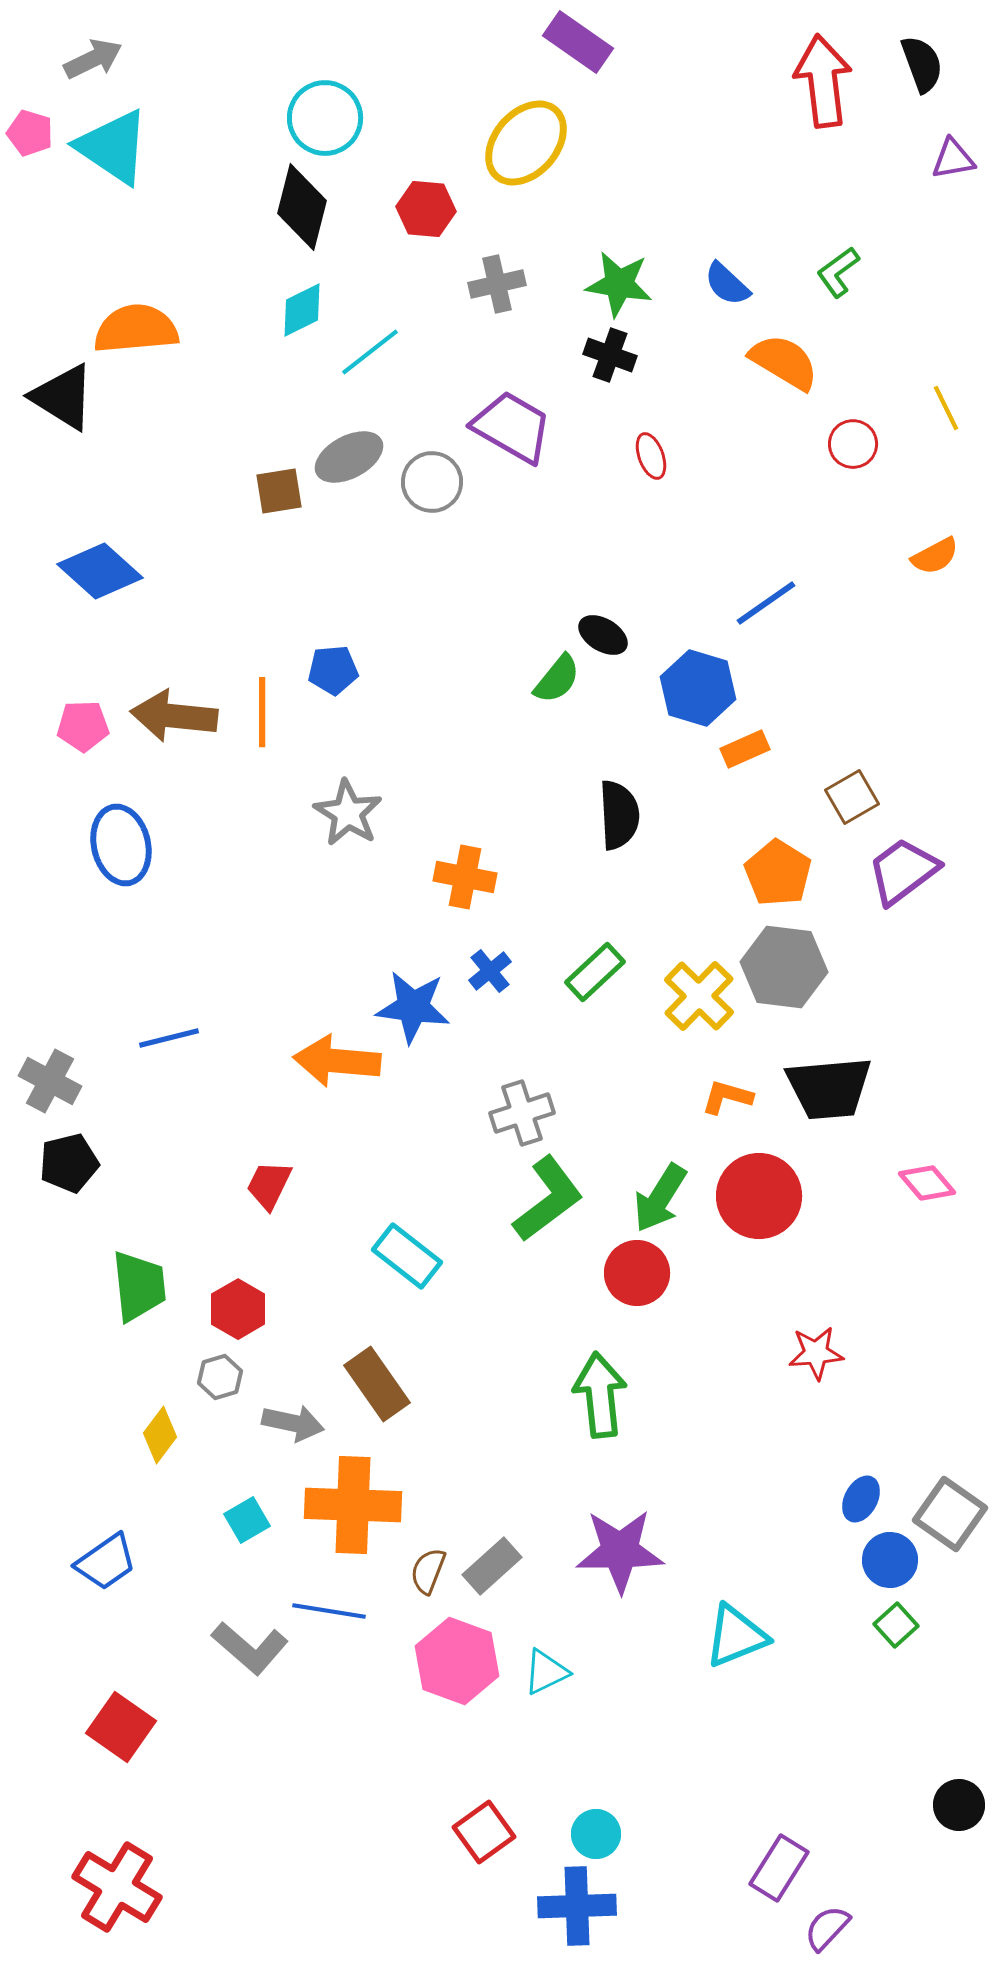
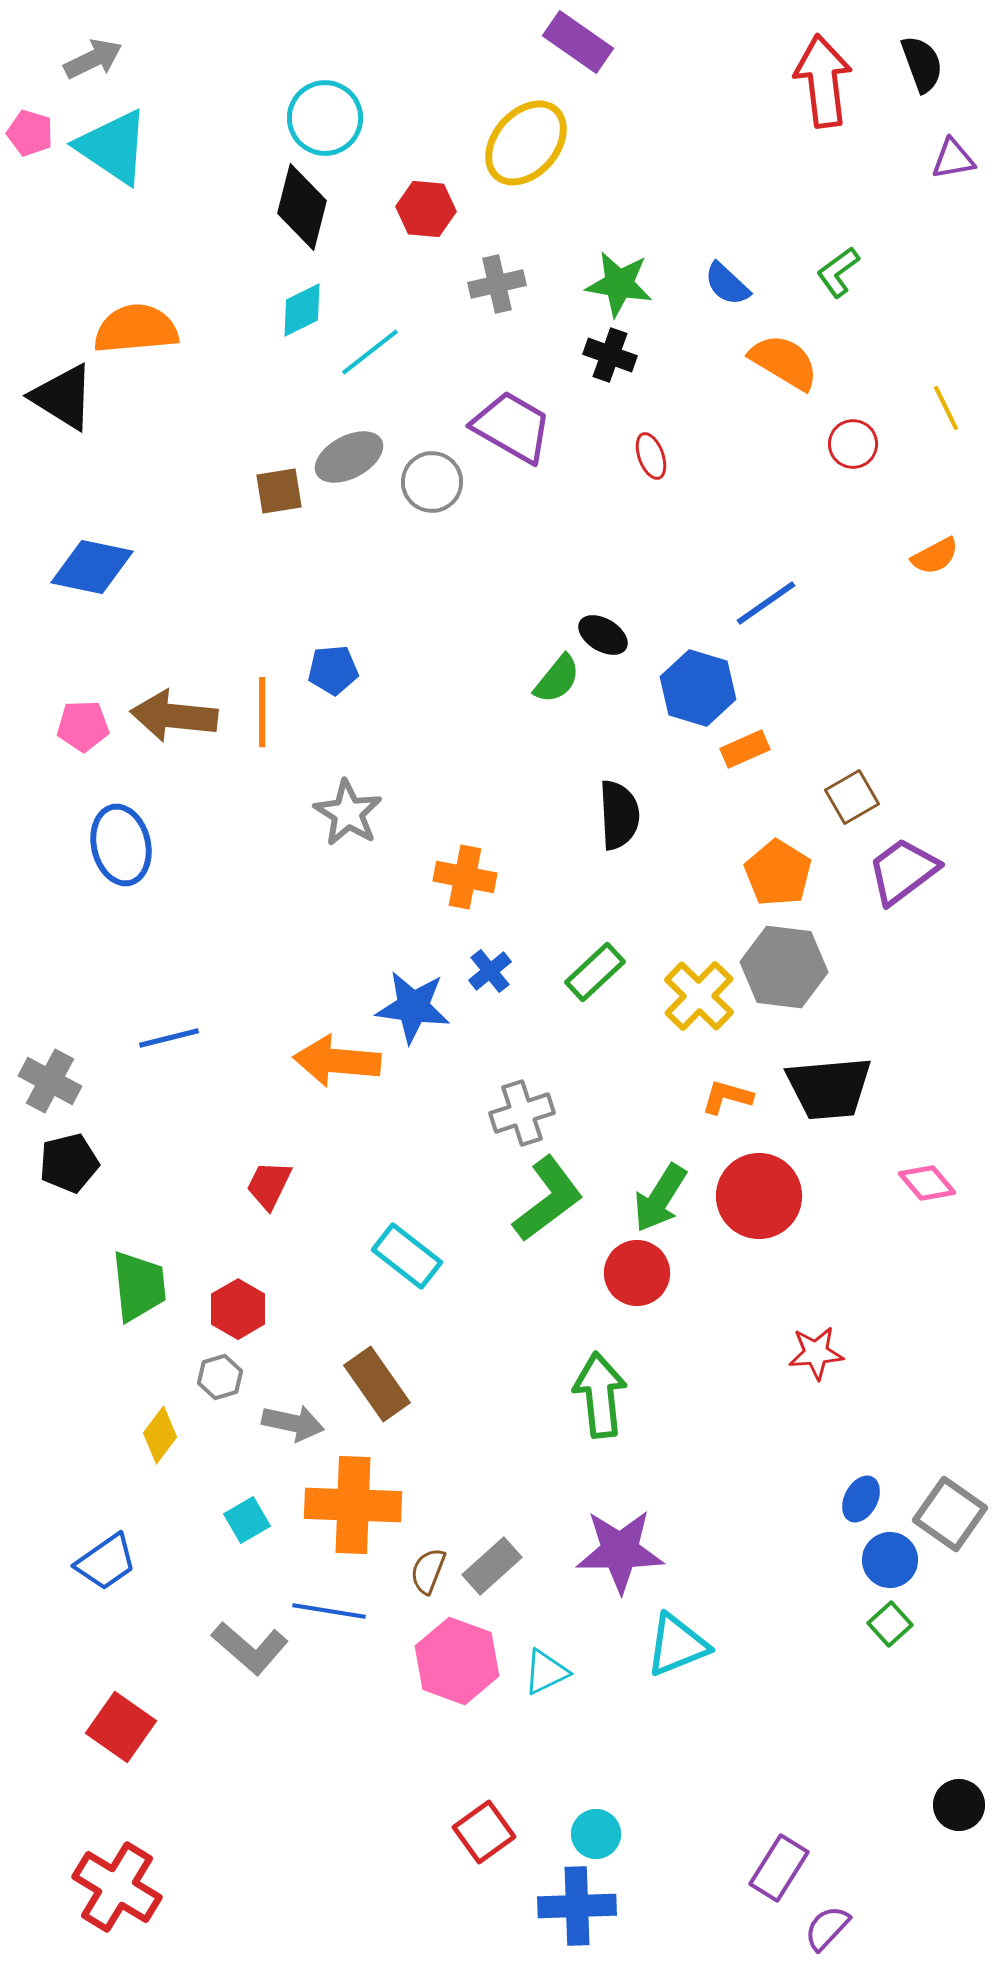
blue diamond at (100, 571): moved 8 px left, 4 px up; rotated 30 degrees counterclockwise
green square at (896, 1625): moved 6 px left, 1 px up
cyan triangle at (736, 1636): moved 59 px left, 9 px down
